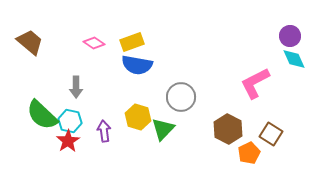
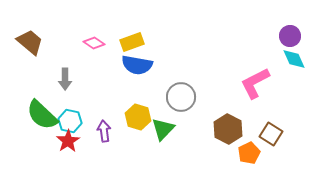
gray arrow: moved 11 px left, 8 px up
